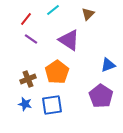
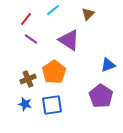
orange pentagon: moved 3 px left
